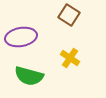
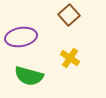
brown square: rotated 15 degrees clockwise
